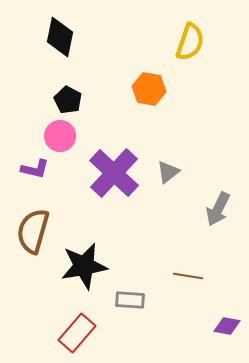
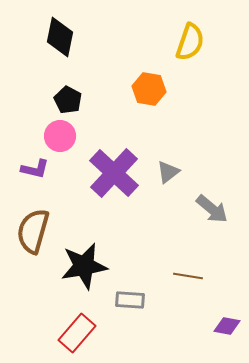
gray arrow: moved 6 px left; rotated 76 degrees counterclockwise
